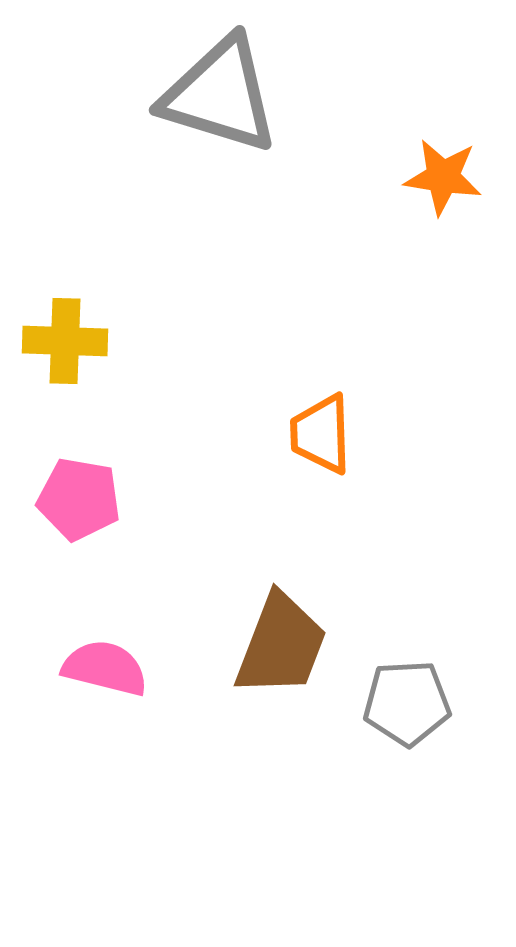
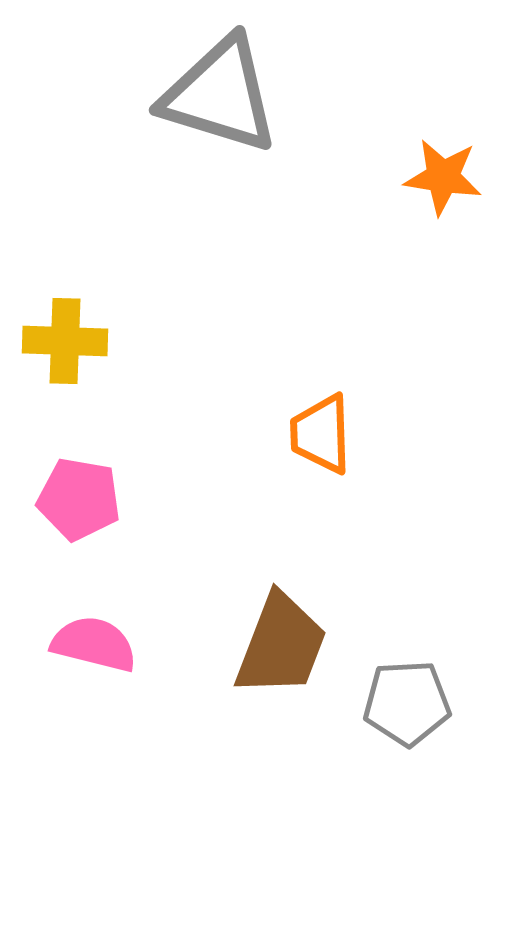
pink semicircle: moved 11 px left, 24 px up
